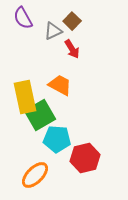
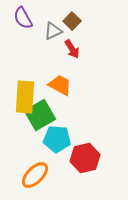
yellow rectangle: rotated 16 degrees clockwise
